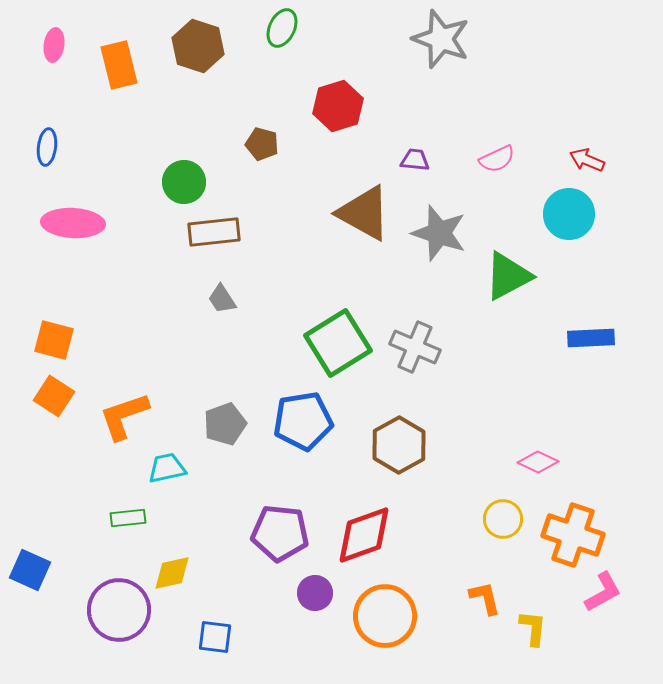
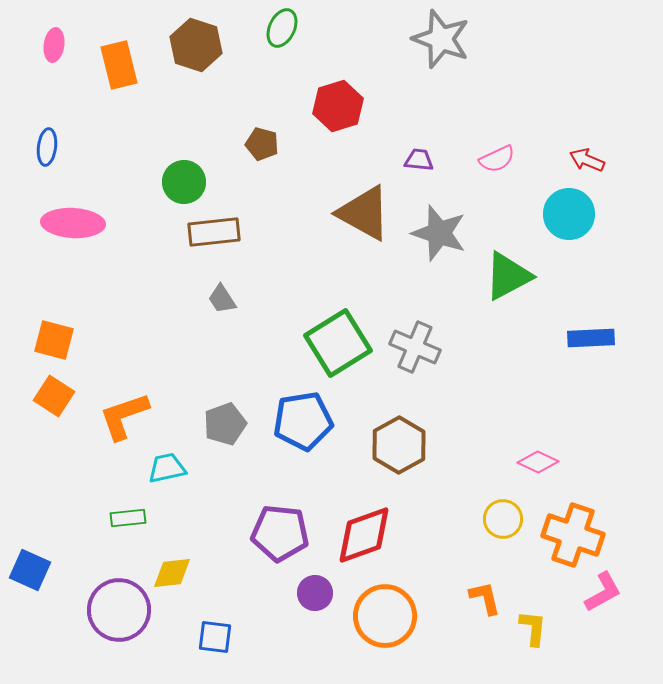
brown hexagon at (198, 46): moved 2 px left, 1 px up
purple trapezoid at (415, 160): moved 4 px right
yellow diamond at (172, 573): rotated 6 degrees clockwise
